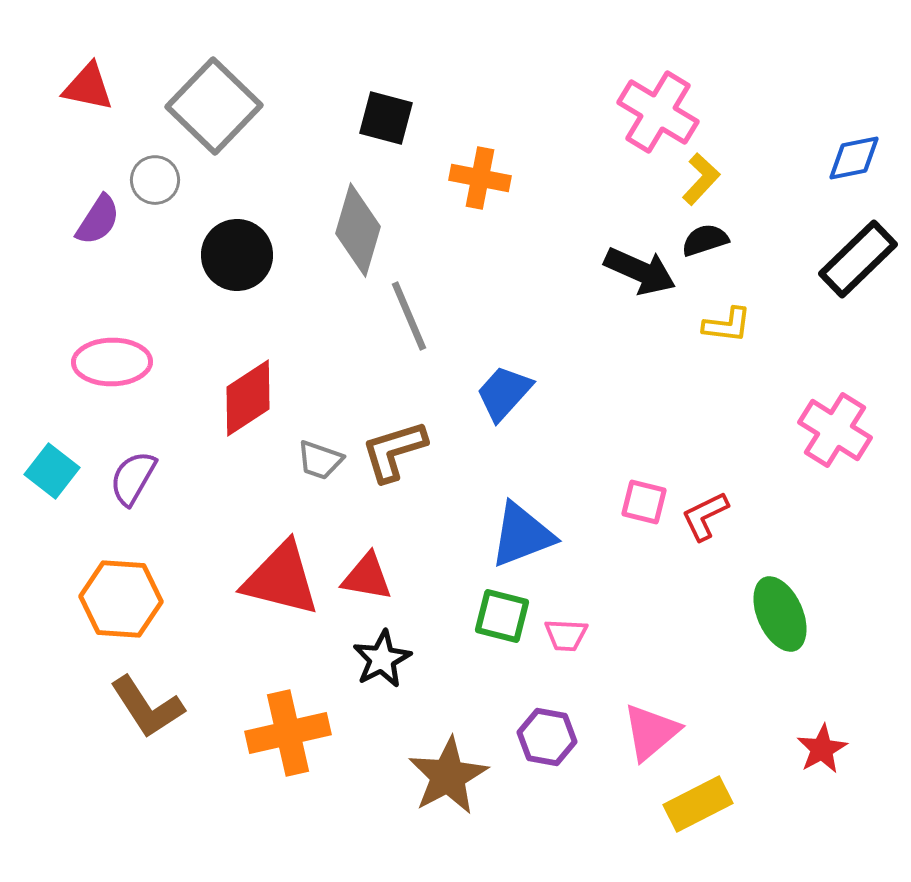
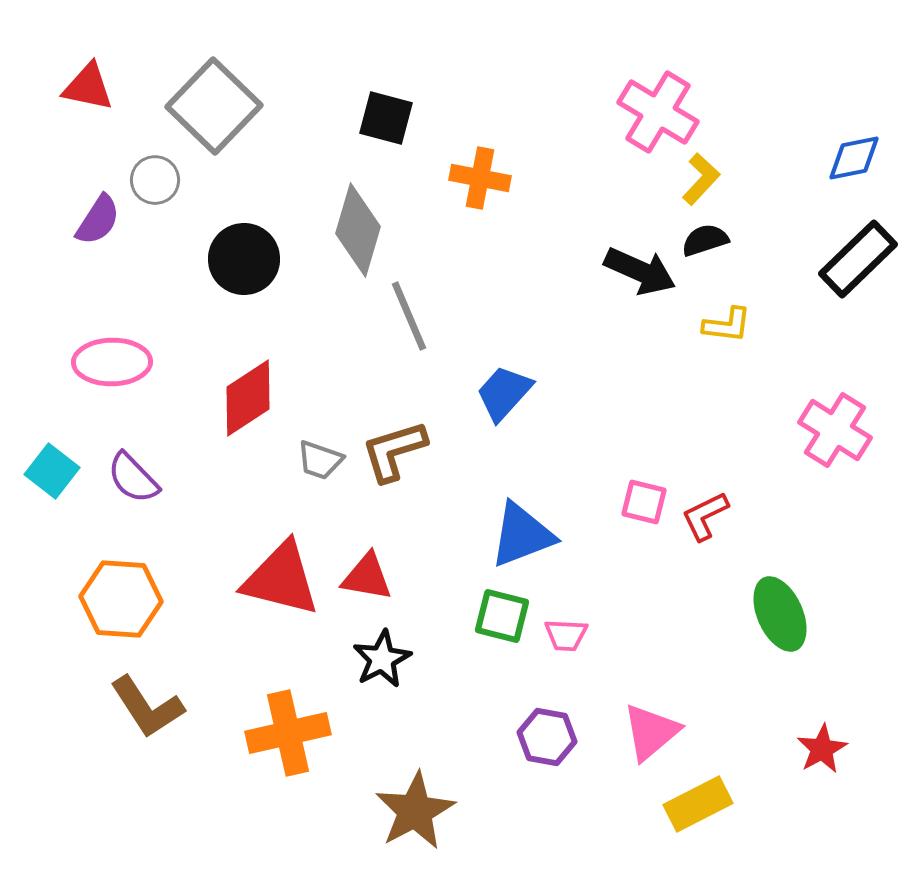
black circle at (237, 255): moved 7 px right, 4 px down
purple semicircle at (133, 478): rotated 74 degrees counterclockwise
brown star at (448, 776): moved 33 px left, 35 px down
